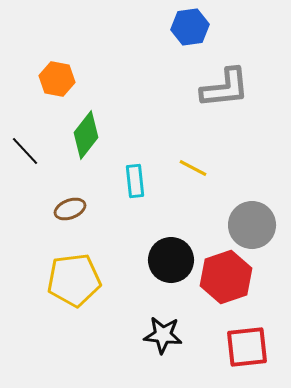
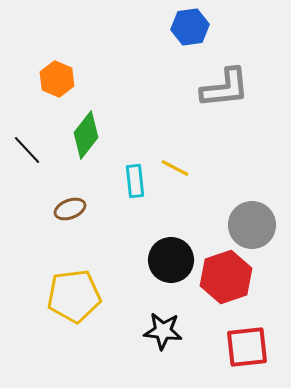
orange hexagon: rotated 12 degrees clockwise
black line: moved 2 px right, 1 px up
yellow line: moved 18 px left
yellow pentagon: moved 16 px down
black star: moved 4 px up
